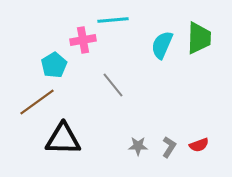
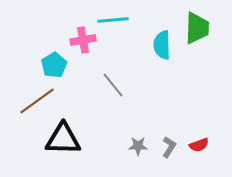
green trapezoid: moved 2 px left, 10 px up
cyan semicircle: rotated 24 degrees counterclockwise
brown line: moved 1 px up
